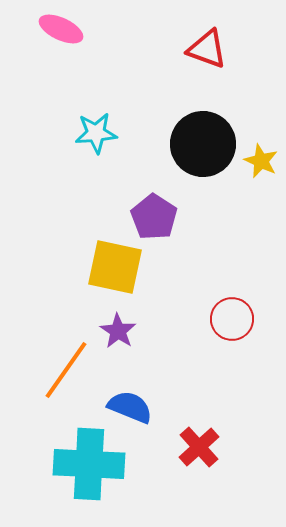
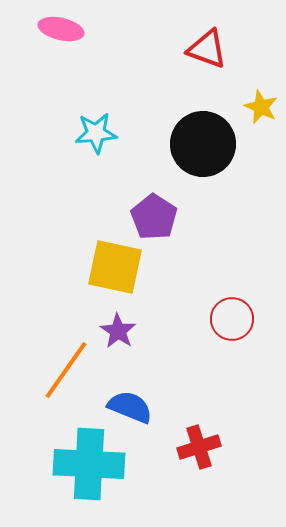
pink ellipse: rotated 12 degrees counterclockwise
yellow star: moved 54 px up
red cross: rotated 24 degrees clockwise
